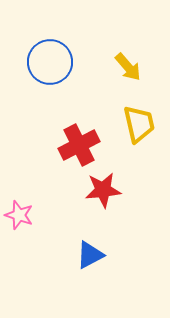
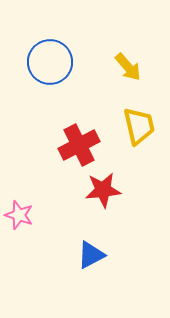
yellow trapezoid: moved 2 px down
blue triangle: moved 1 px right
